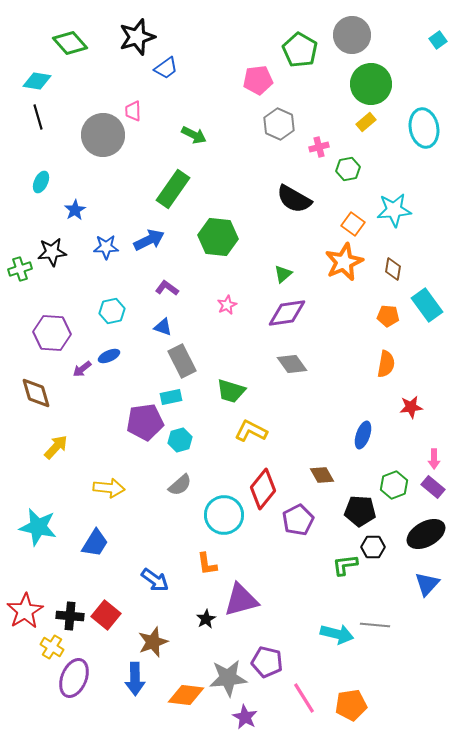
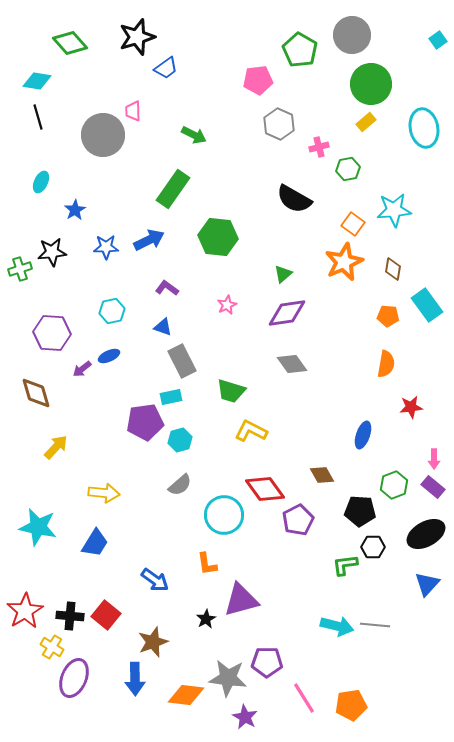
yellow arrow at (109, 488): moved 5 px left, 5 px down
red diamond at (263, 489): moved 2 px right; rotated 75 degrees counterclockwise
cyan arrow at (337, 634): moved 8 px up
purple pentagon at (267, 662): rotated 12 degrees counterclockwise
gray star at (228, 678): rotated 12 degrees clockwise
